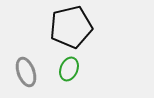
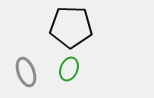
black pentagon: rotated 15 degrees clockwise
